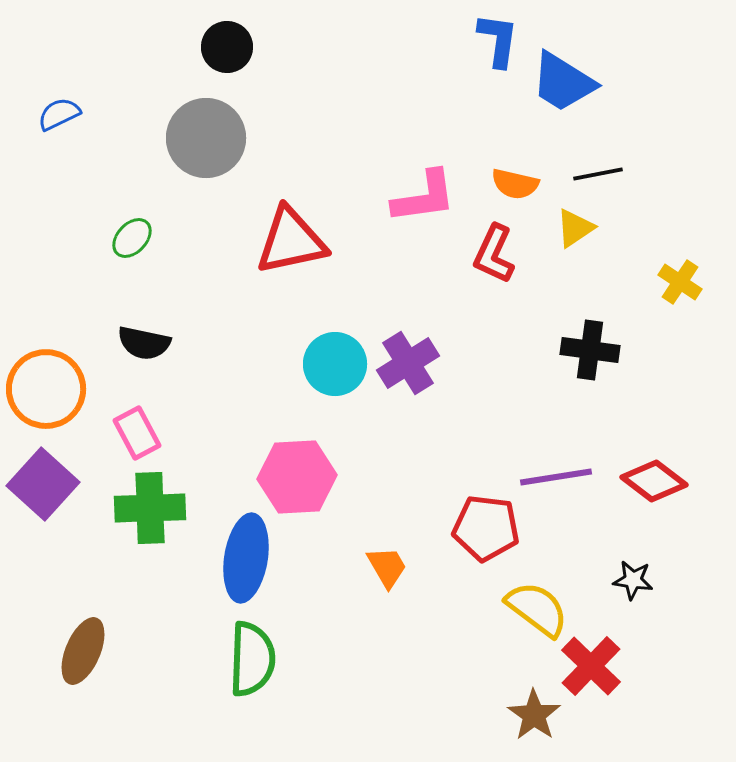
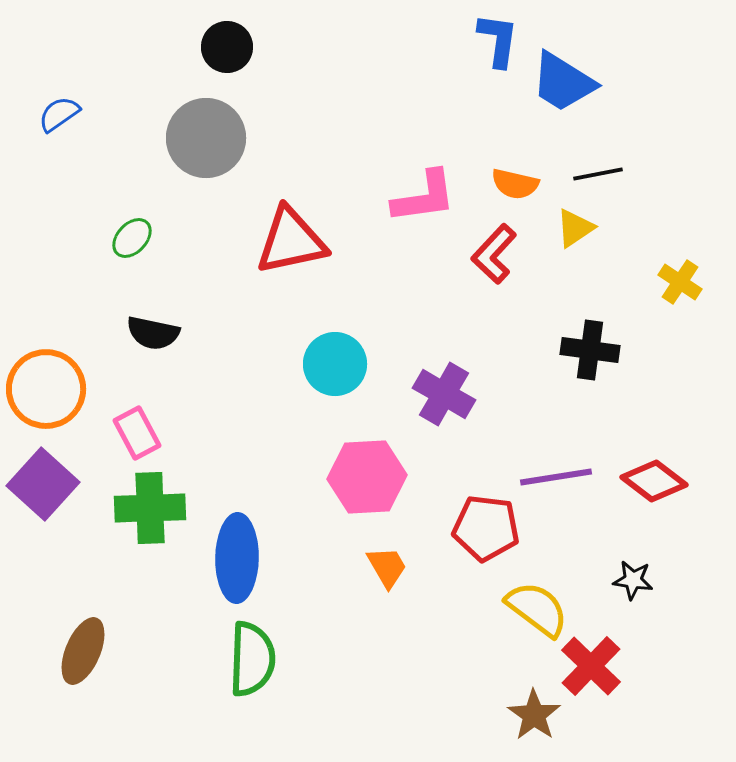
blue semicircle: rotated 9 degrees counterclockwise
red L-shape: rotated 18 degrees clockwise
black semicircle: moved 9 px right, 10 px up
purple cross: moved 36 px right, 31 px down; rotated 28 degrees counterclockwise
pink hexagon: moved 70 px right
blue ellipse: moved 9 px left; rotated 8 degrees counterclockwise
